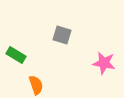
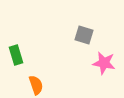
gray square: moved 22 px right
green rectangle: rotated 42 degrees clockwise
